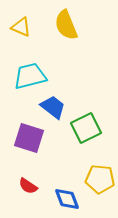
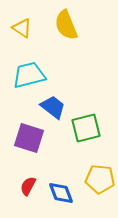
yellow triangle: moved 1 px right, 1 px down; rotated 10 degrees clockwise
cyan trapezoid: moved 1 px left, 1 px up
green square: rotated 12 degrees clockwise
red semicircle: rotated 84 degrees clockwise
blue diamond: moved 6 px left, 6 px up
